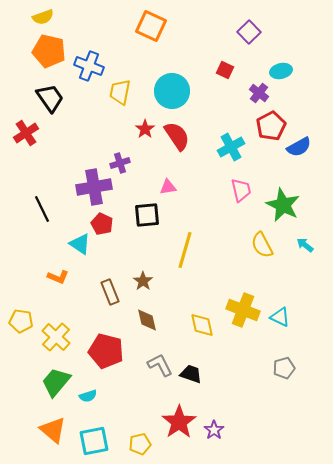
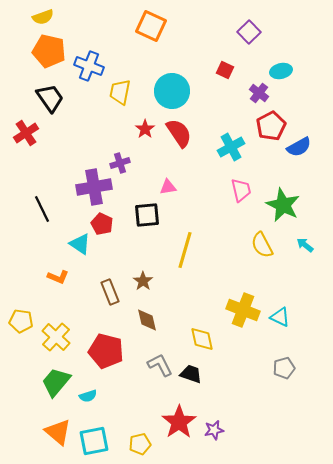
red semicircle at (177, 136): moved 2 px right, 3 px up
yellow diamond at (202, 325): moved 14 px down
orange triangle at (53, 430): moved 5 px right, 2 px down
purple star at (214, 430): rotated 24 degrees clockwise
